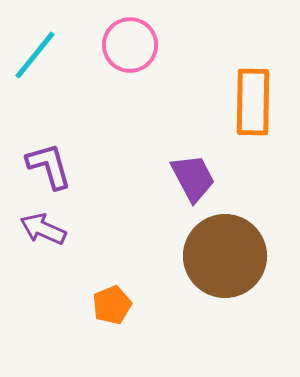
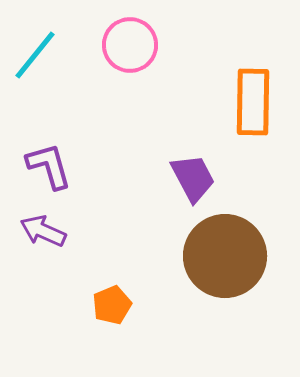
purple arrow: moved 2 px down
